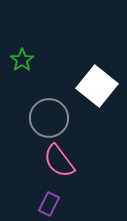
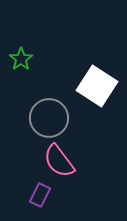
green star: moved 1 px left, 1 px up
white square: rotated 6 degrees counterclockwise
purple rectangle: moved 9 px left, 9 px up
